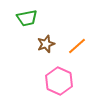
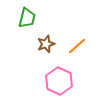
green trapezoid: rotated 65 degrees counterclockwise
